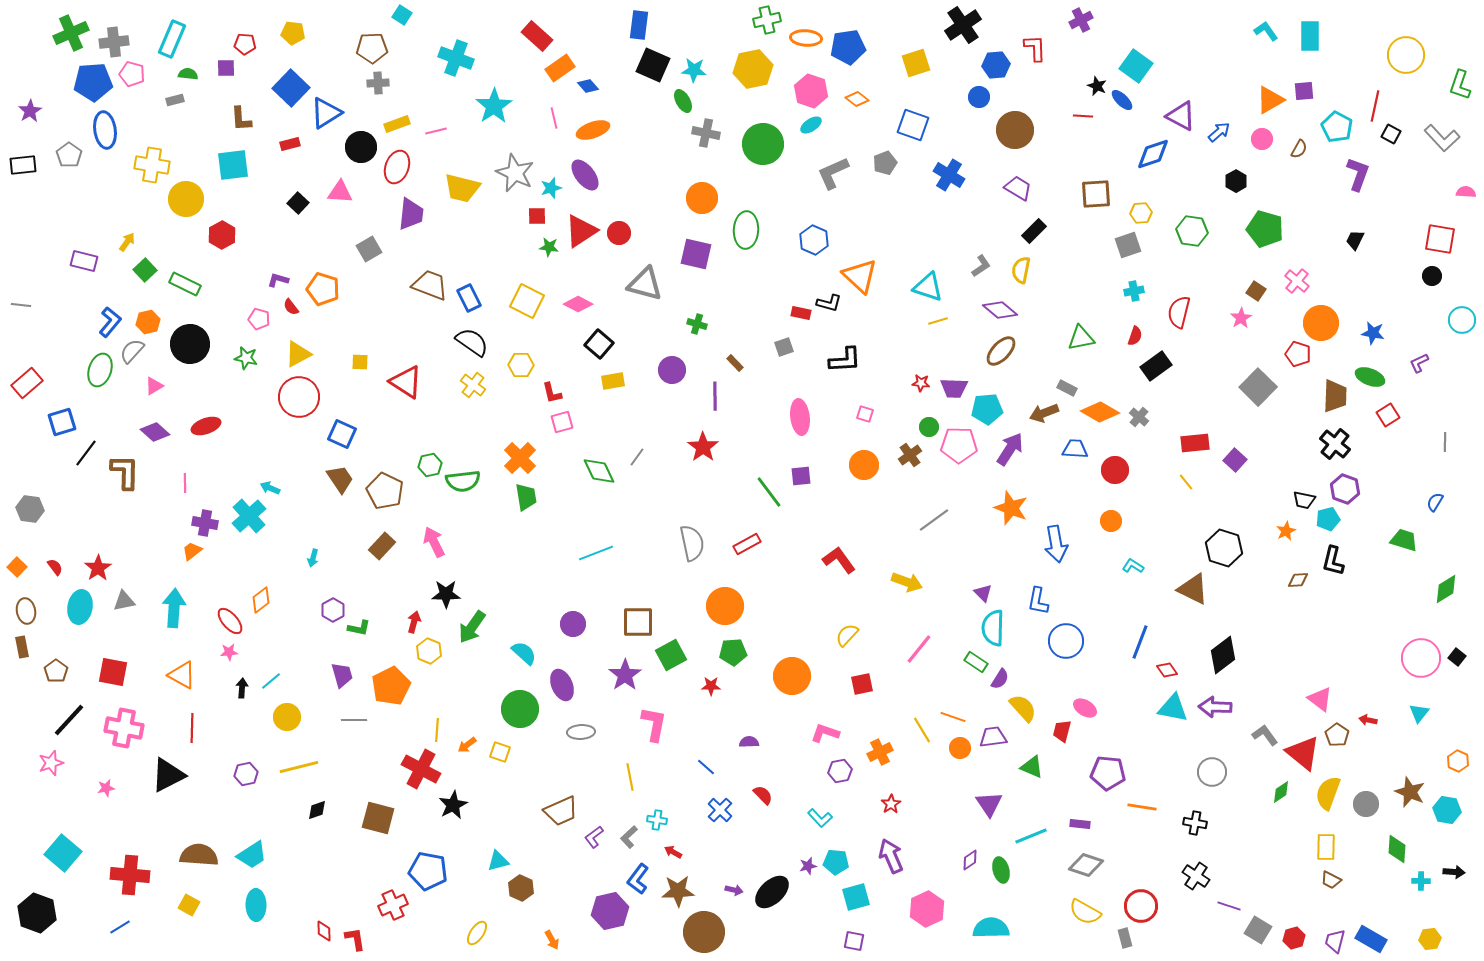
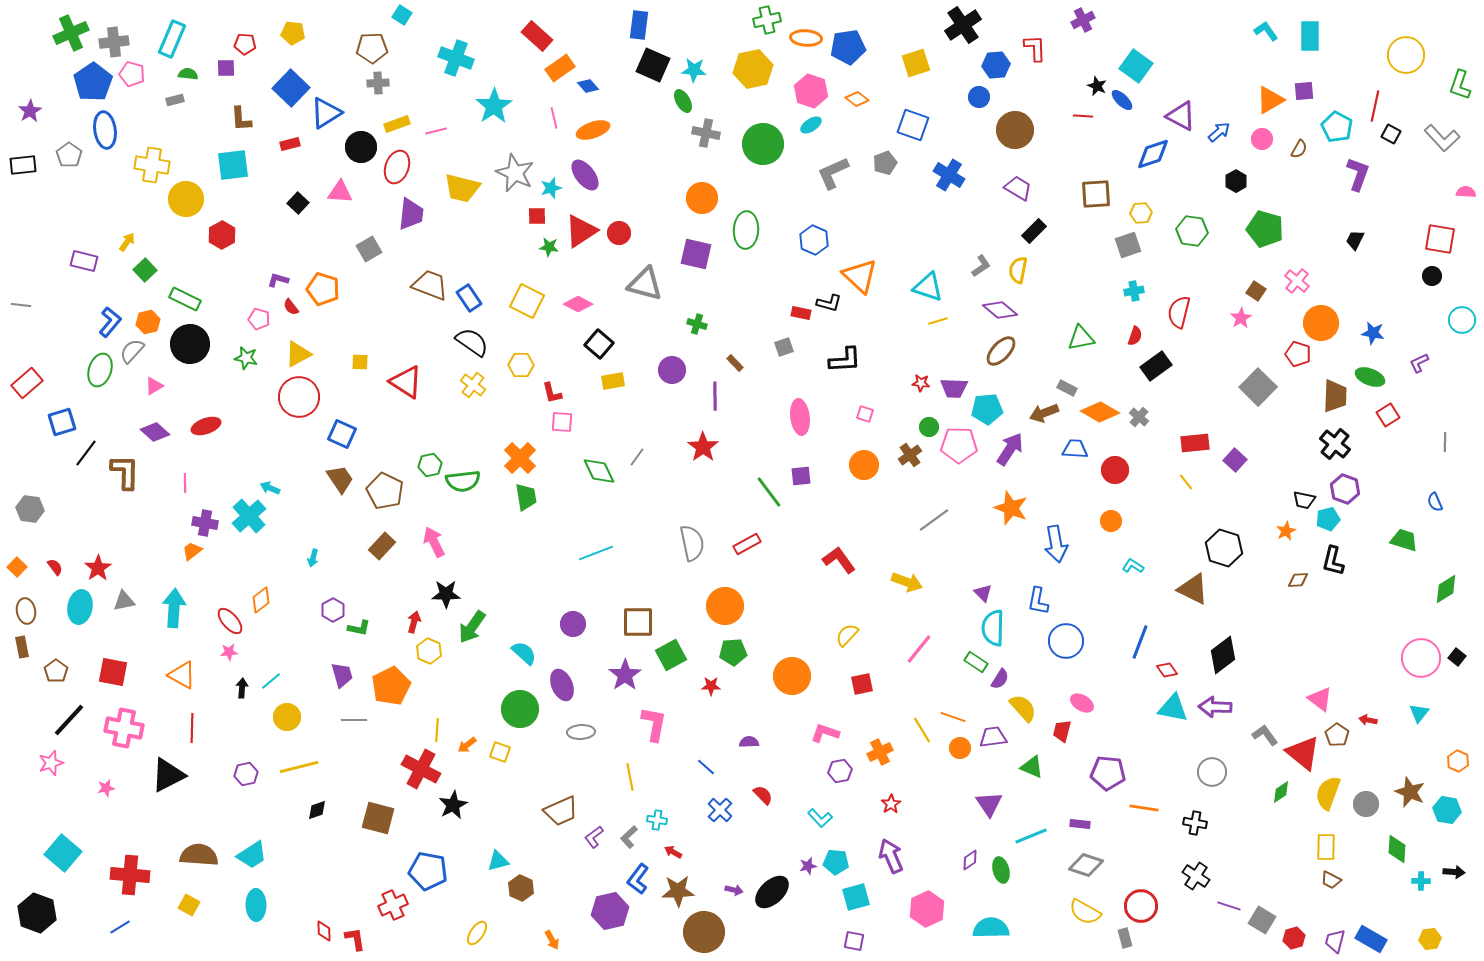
purple cross at (1081, 20): moved 2 px right
blue pentagon at (93, 82): rotated 30 degrees counterclockwise
yellow semicircle at (1021, 270): moved 3 px left
green rectangle at (185, 284): moved 15 px down
blue rectangle at (469, 298): rotated 8 degrees counterclockwise
pink square at (562, 422): rotated 20 degrees clockwise
blue semicircle at (1435, 502): rotated 54 degrees counterclockwise
pink ellipse at (1085, 708): moved 3 px left, 5 px up
orange line at (1142, 807): moved 2 px right, 1 px down
gray square at (1258, 930): moved 4 px right, 10 px up
